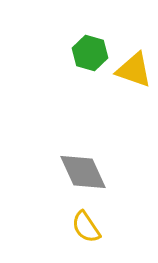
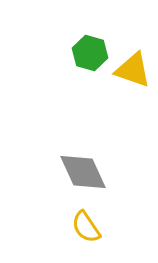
yellow triangle: moved 1 px left
